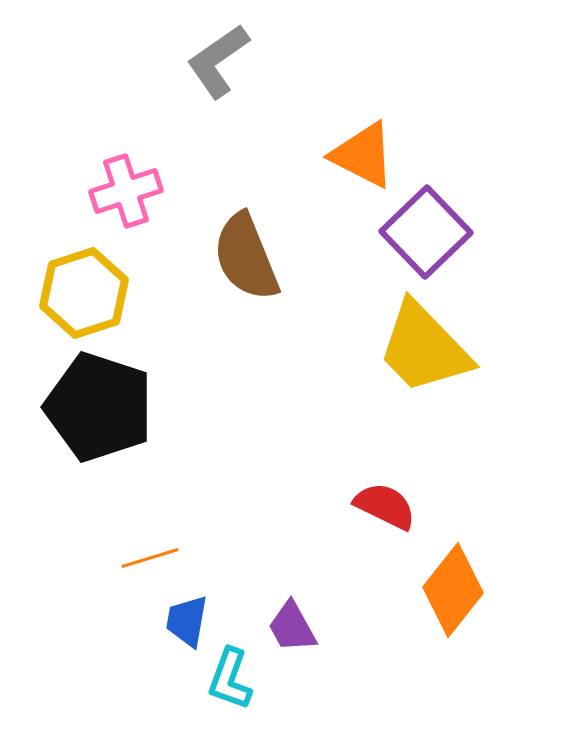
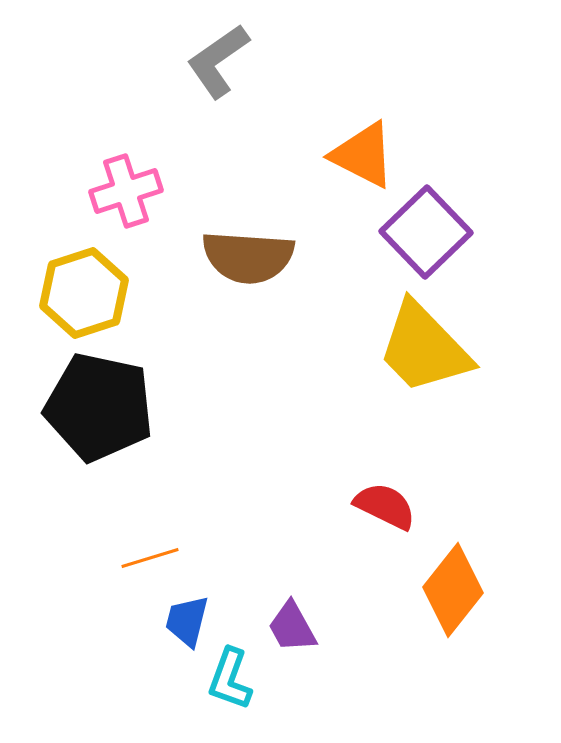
brown semicircle: moved 2 px right; rotated 64 degrees counterclockwise
black pentagon: rotated 6 degrees counterclockwise
blue trapezoid: rotated 4 degrees clockwise
